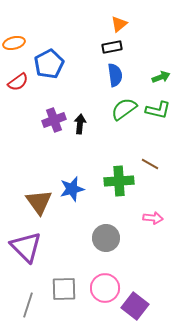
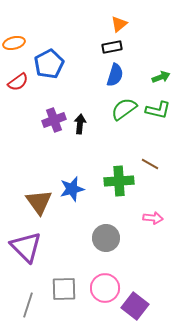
blue semicircle: rotated 25 degrees clockwise
